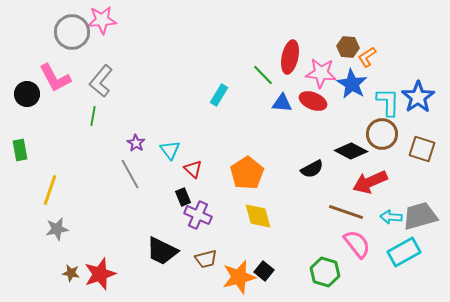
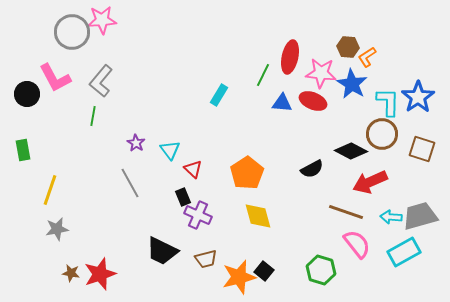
green line at (263, 75): rotated 70 degrees clockwise
green rectangle at (20, 150): moved 3 px right
gray line at (130, 174): moved 9 px down
green hexagon at (325, 272): moved 4 px left, 2 px up
